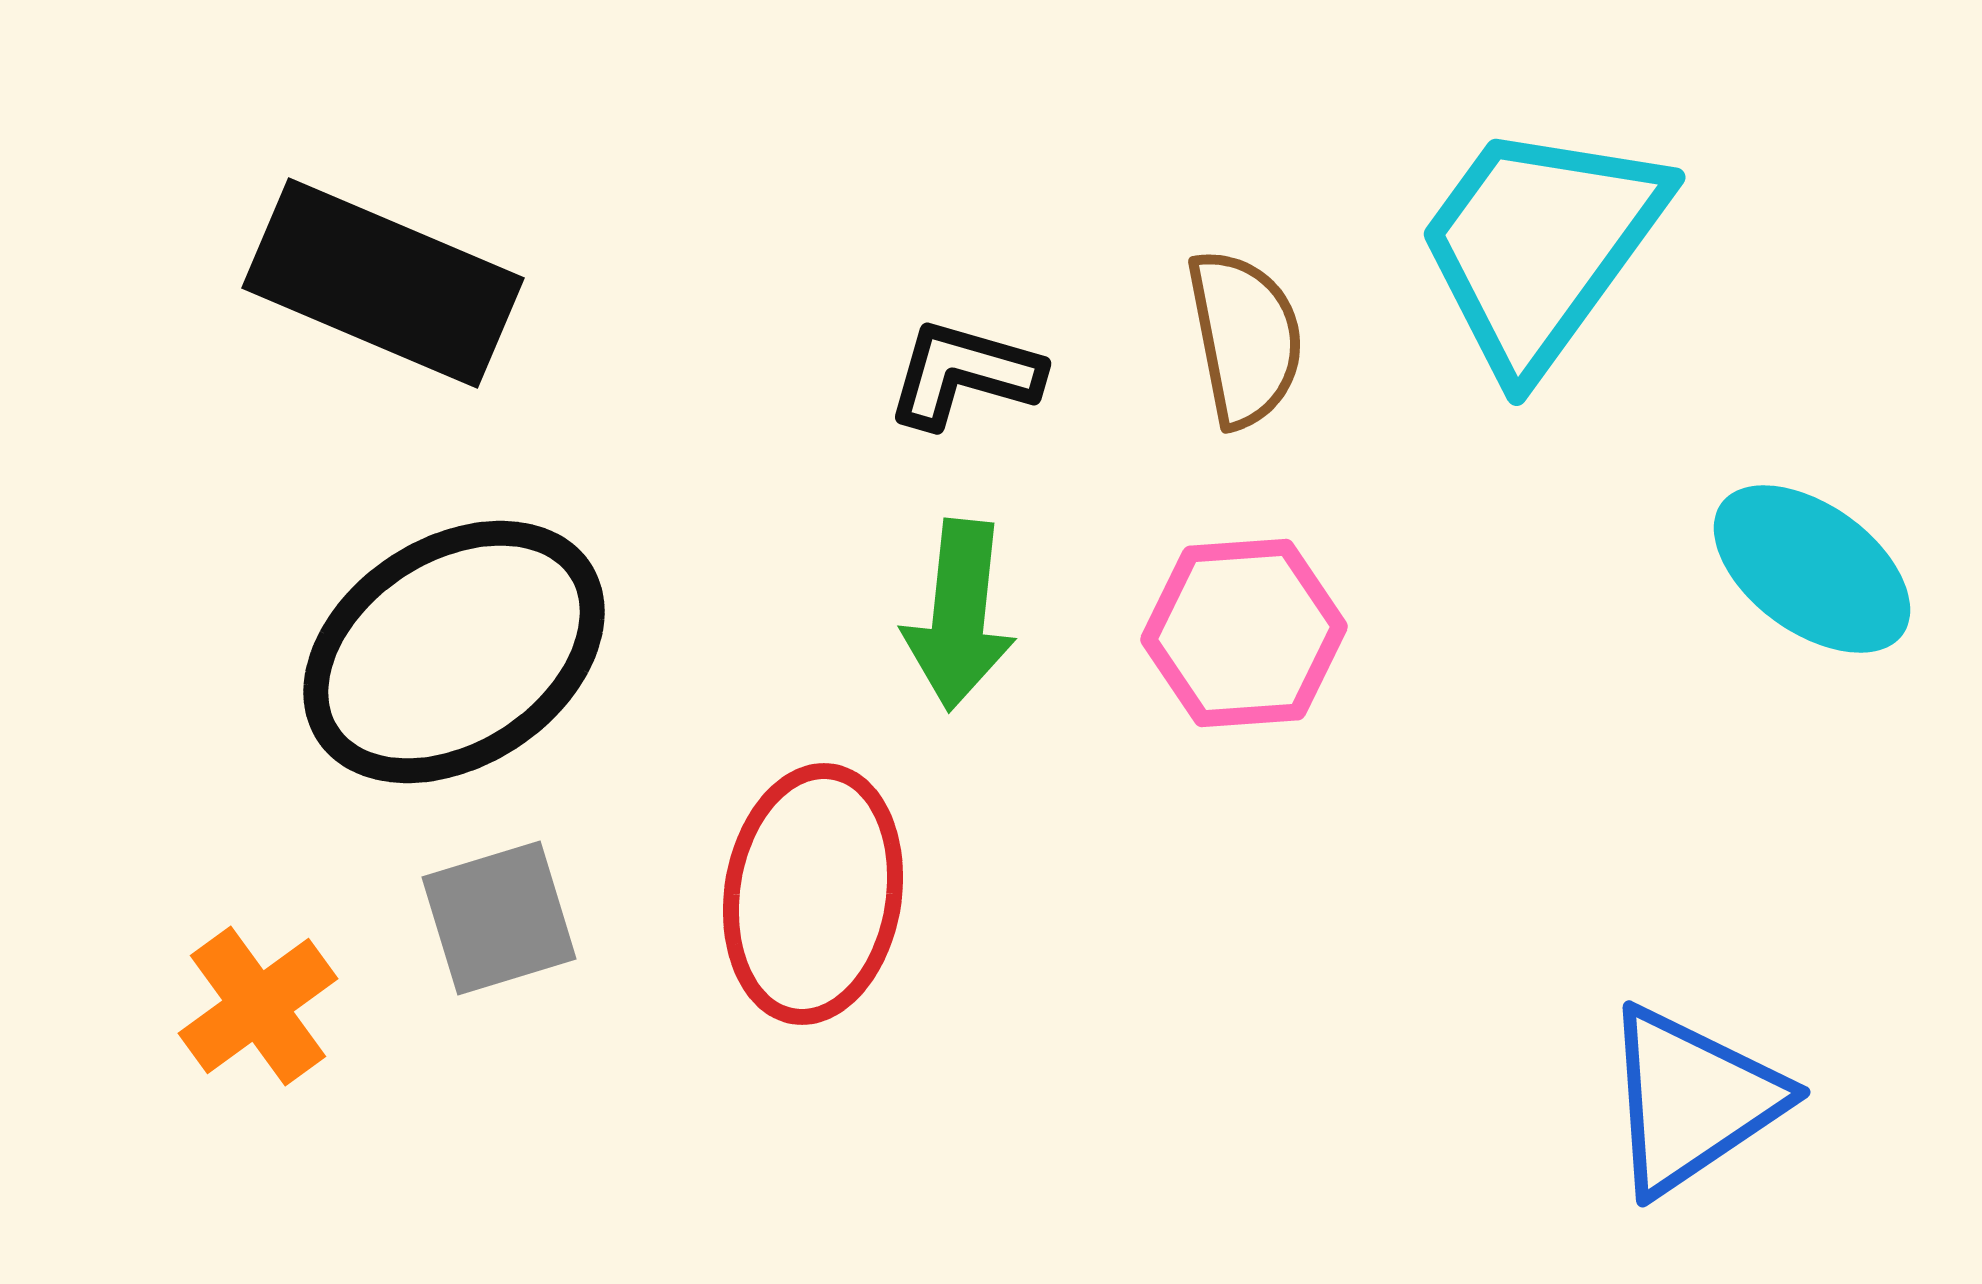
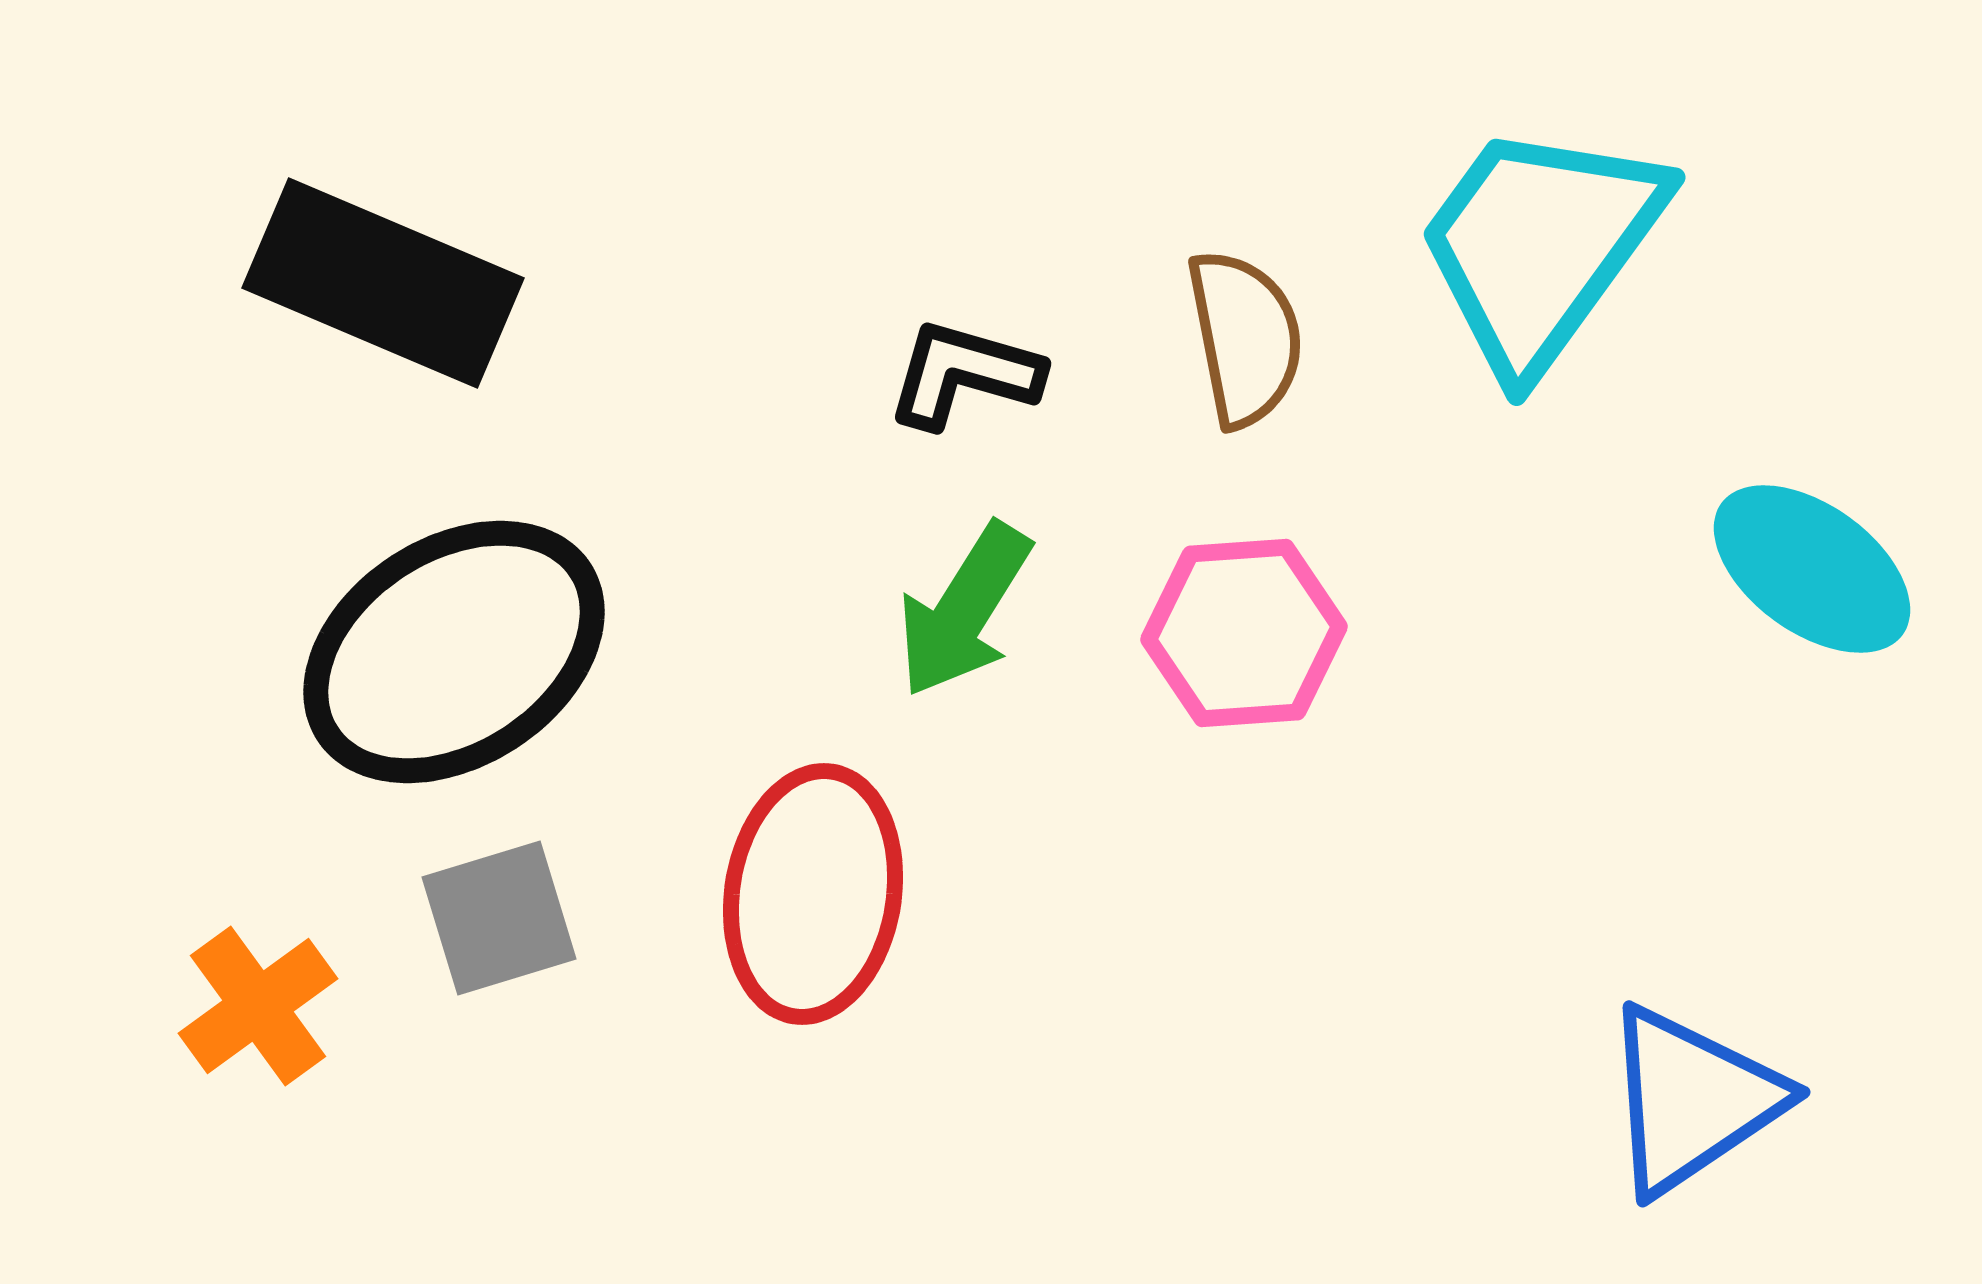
green arrow: moved 5 px right, 5 px up; rotated 26 degrees clockwise
